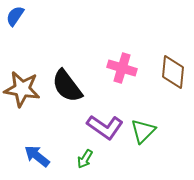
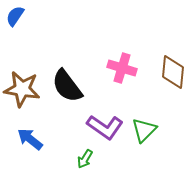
green triangle: moved 1 px right, 1 px up
blue arrow: moved 7 px left, 17 px up
